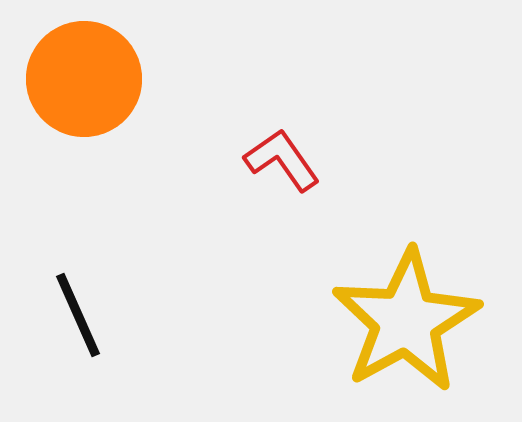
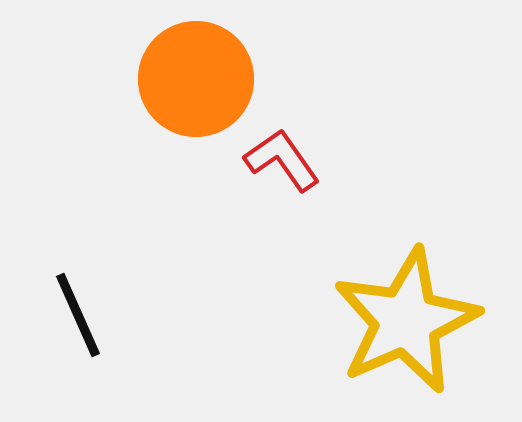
orange circle: moved 112 px right
yellow star: rotated 5 degrees clockwise
